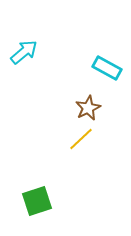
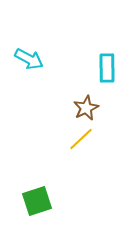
cyan arrow: moved 5 px right, 7 px down; rotated 68 degrees clockwise
cyan rectangle: rotated 60 degrees clockwise
brown star: moved 2 px left
